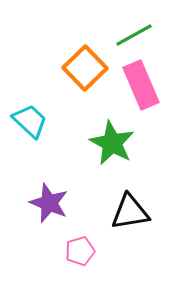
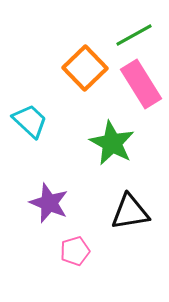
pink rectangle: moved 1 px up; rotated 9 degrees counterclockwise
pink pentagon: moved 5 px left
